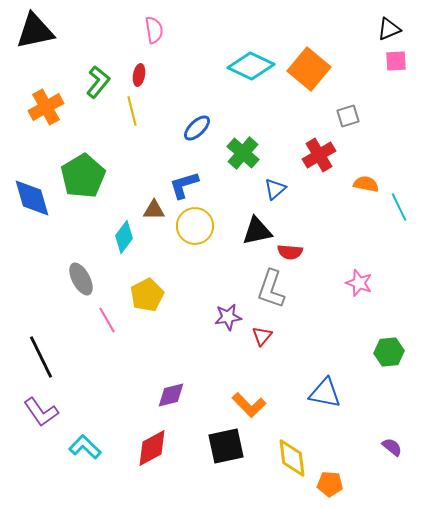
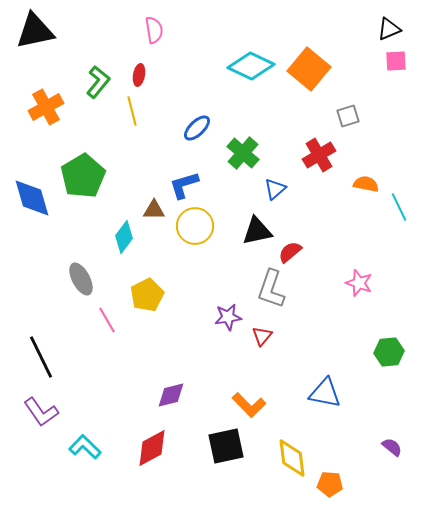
red semicircle at (290, 252): rotated 135 degrees clockwise
